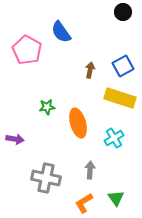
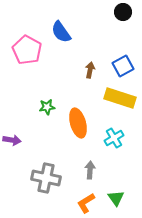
purple arrow: moved 3 px left, 1 px down
orange L-shape: moved 2 px right
